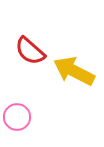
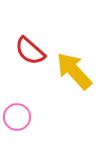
yellow arrow: rotated 21 degrees clockwise
